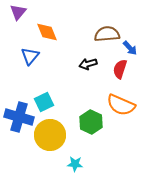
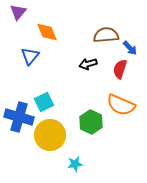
brown semicircle: moved 1 px left, 1 px down
cyan star: rotated 14 degrees counterclockwise
